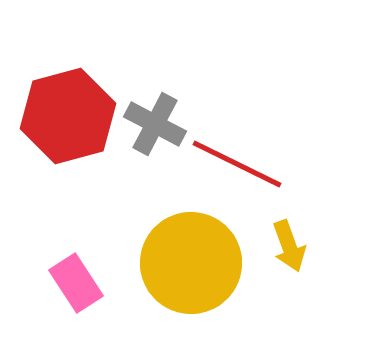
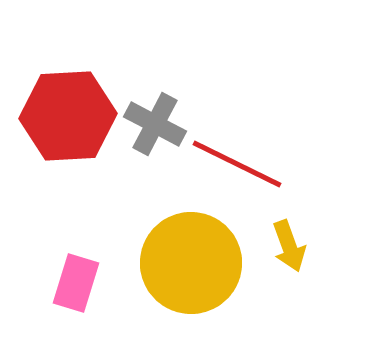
red hexagon: rotated 12 degrees clockwise
pink rectangle: rotated 50 degrees clockwise
